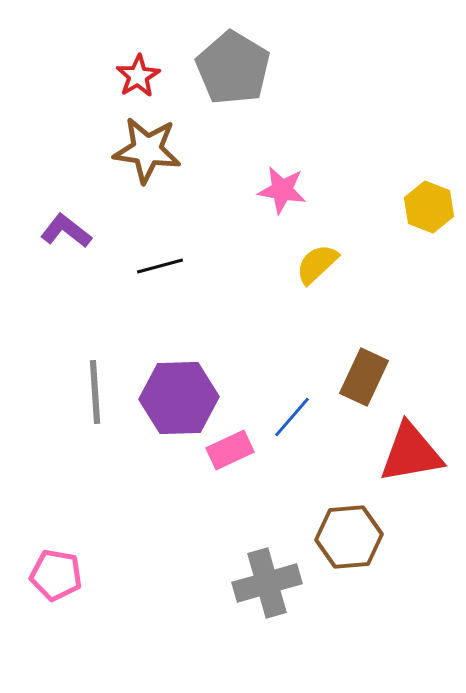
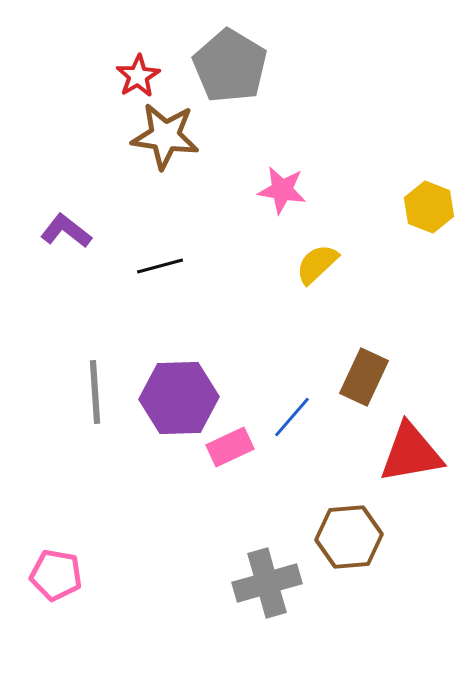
gray pentagon: moved 3 px left, 2 px up
brown star: moved 18 px right, 14 px up
pink rectangle: moved 3 px up
